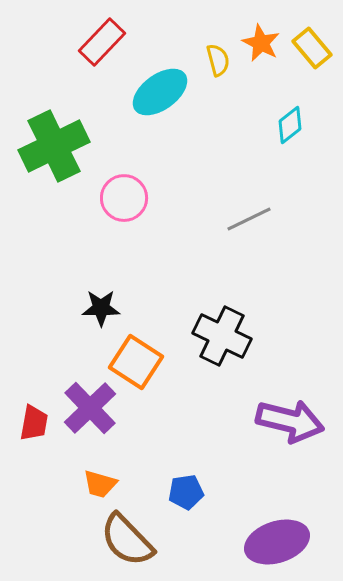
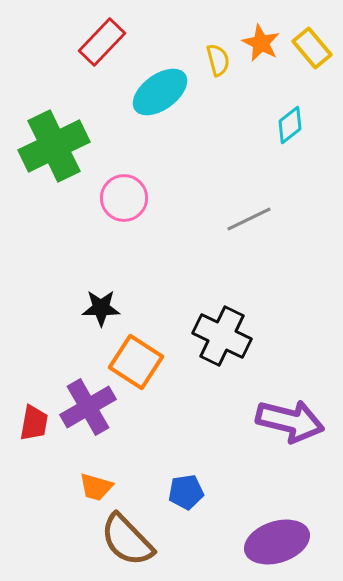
purple cross: moved 2 px left, 1 px up; rotated 14 degrees clockwise
orange trapezoid: moved 4 px left, 3 px down
